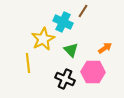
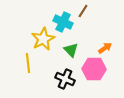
pink hexagon: moved 1 px right, 3 px up
